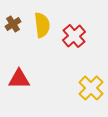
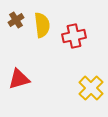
brown cross: moved 3 px right, 4 px up
red cross: rotated 30 degrees clockwise
red triangle: rotated 15 degrees counterclockwise
